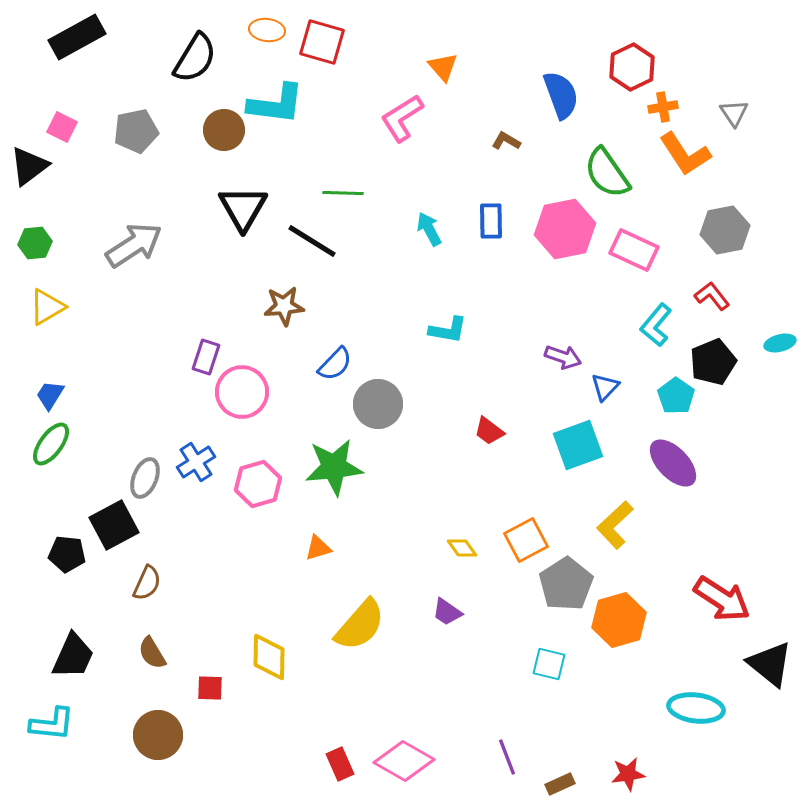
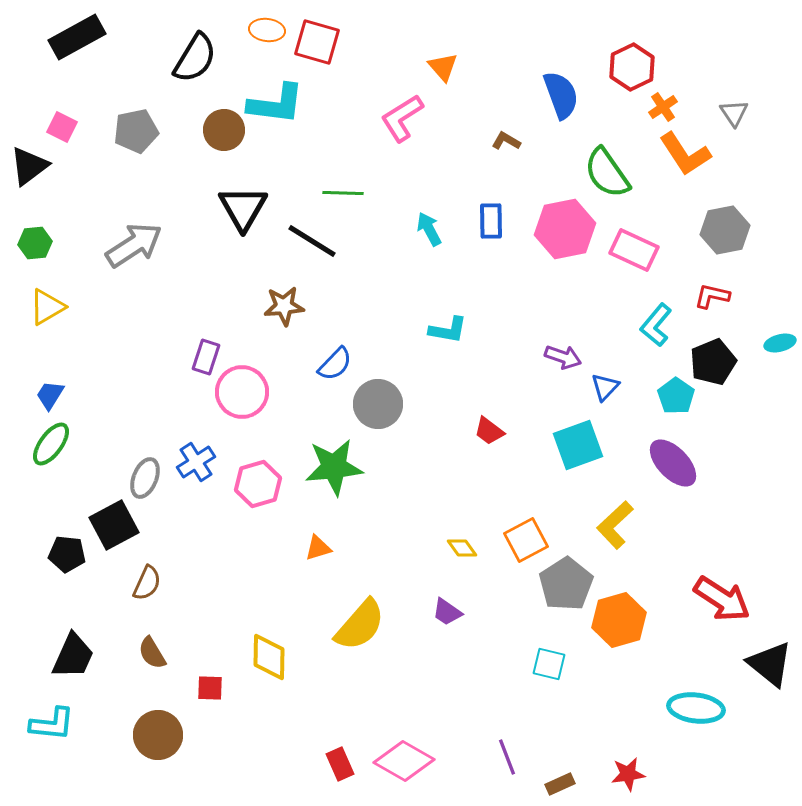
red square at (322, 42): moved 5 px left
orange cross at (663, 107): rotated 24 degrees counterclockwise
red L-shape at (712, 296): rotated 39 degrees counterclockwise
